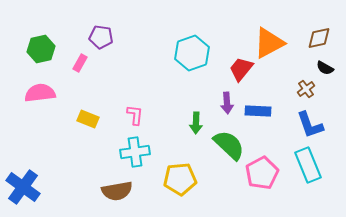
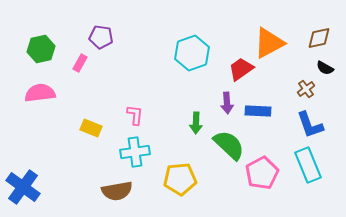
red trapezoid: rotated 16 degrees clockwise
yellow rectangle: moved 3 px right, 9 px down
